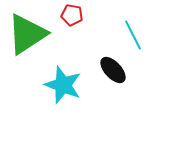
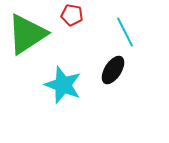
cyan line: moved 8 px left, 3 px up
black ellipse: rotated 76 degrees clockwise
